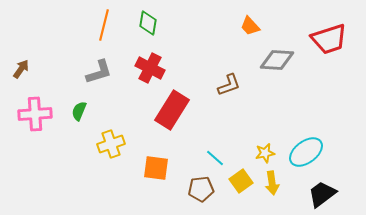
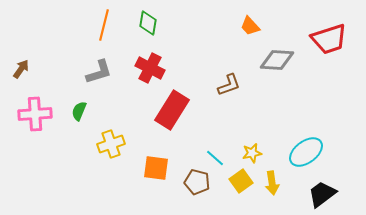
yellow star: moved 13 px left
brown pentagon: moved 4 px left, 7 px up; rotated 20 degrees clockwise
